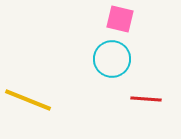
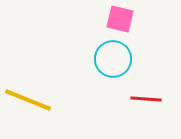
cyan circle: moved 1 px right
